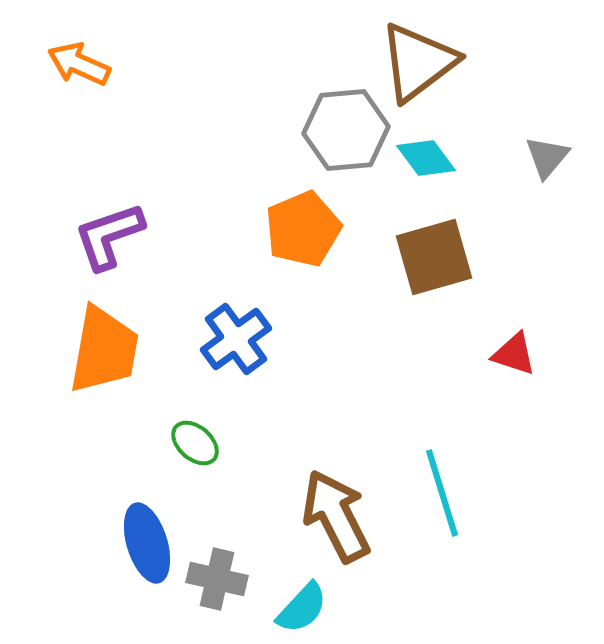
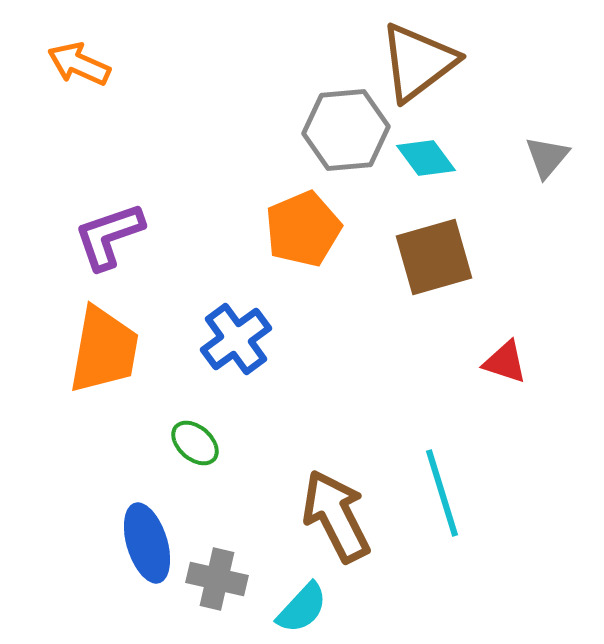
red triangle: moved 9 px left, 8 px down
